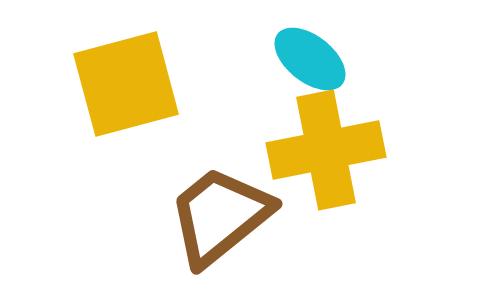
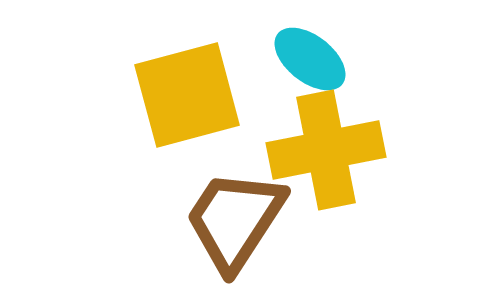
yellow square: moved 61 px right, 11 px down
brown trapezoid: moved 15 px right, 4 px down; rotated 18 degrees counterclockwise
